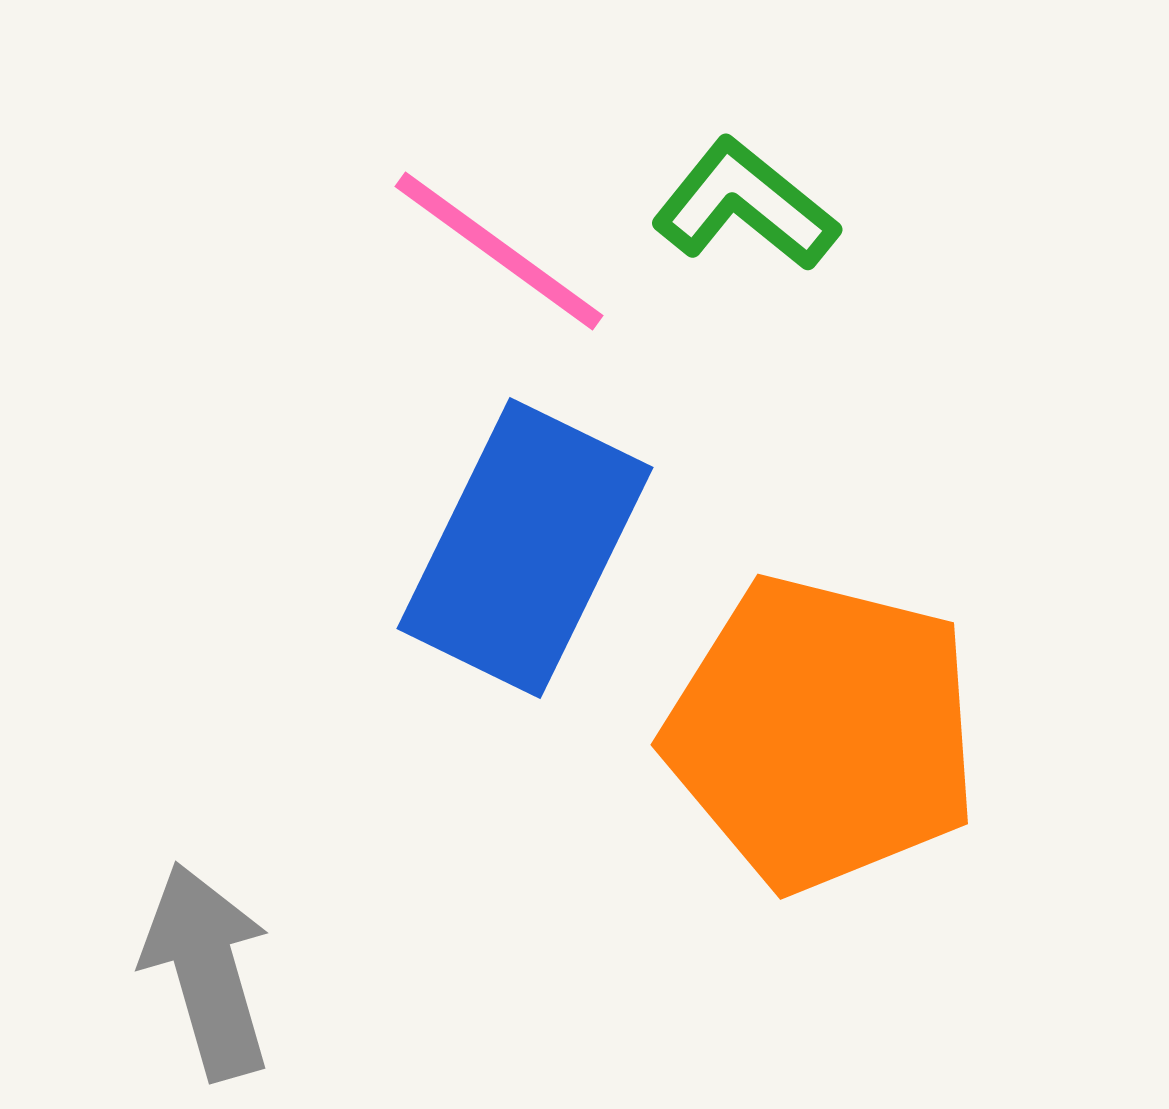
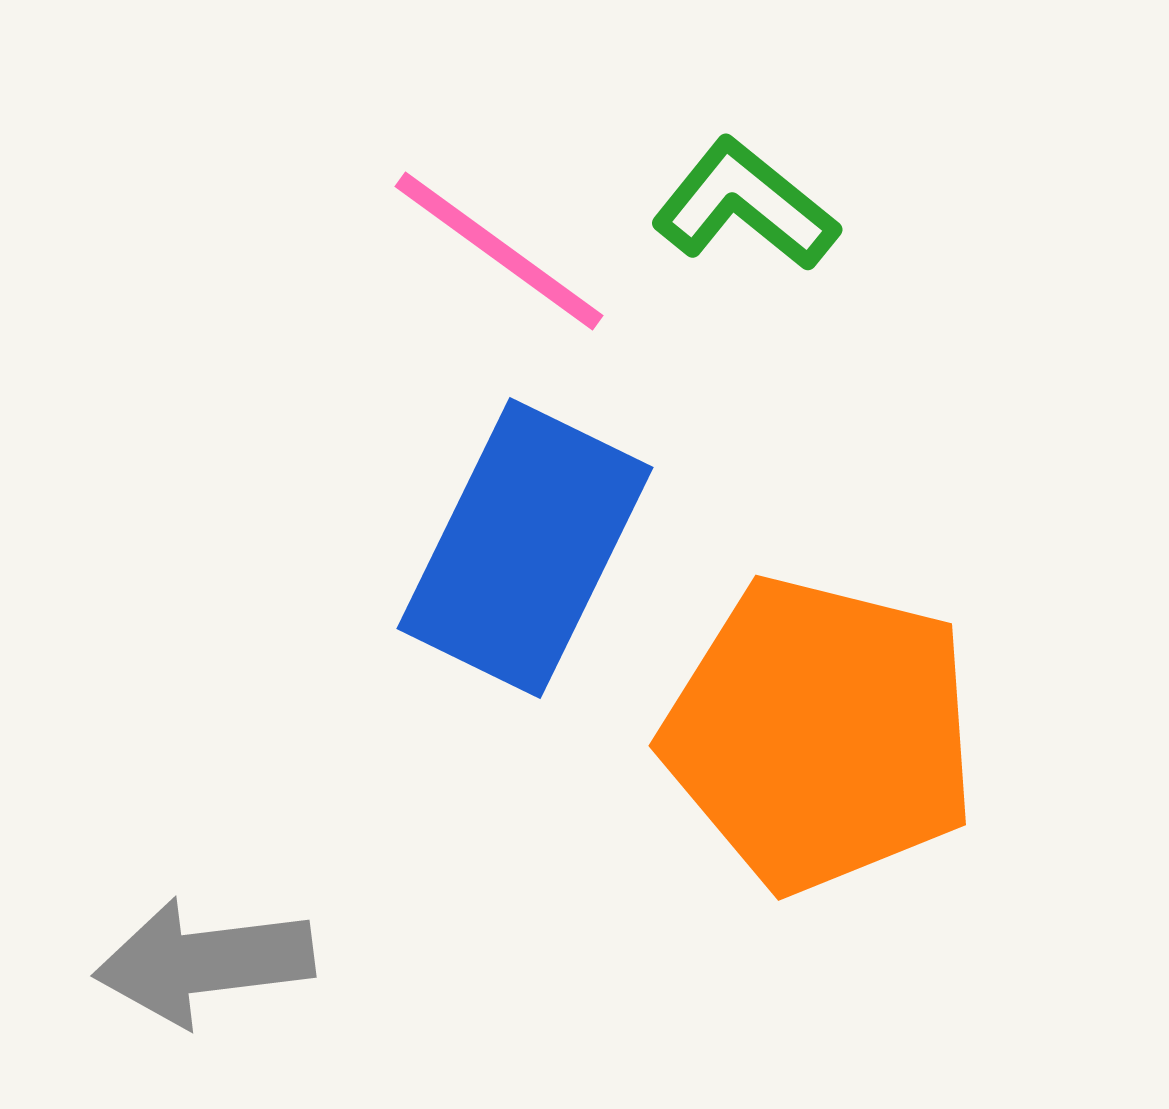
orange pentagon: moved 2 px left, 1 px down
gray arrow: moved 3 px left, 9 px up; rotated 81 degrees counterclockwise
